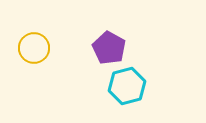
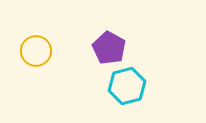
yellow circle: moved 2 px right, 3 px down
